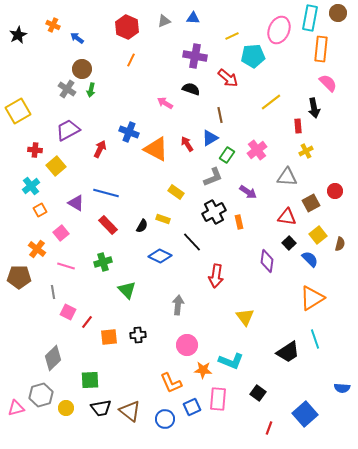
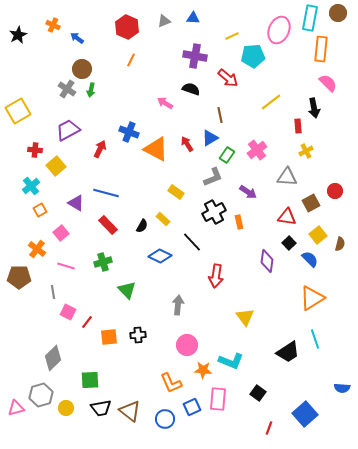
yellow rectangle at (163, 219): rotated 24 degrees clockwise
